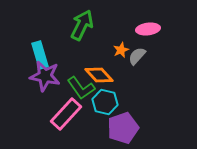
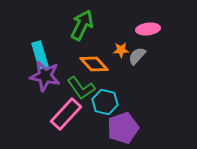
orange star: rotated 21 degrees clockwise
orange diamond: moved 5 px left, 11 px up
